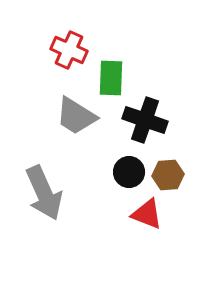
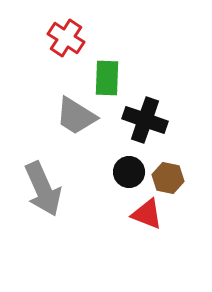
red cross: moved 3 px left, 12 px up; rotated 9 degrees clockwise
green rectangle: moved 4 px left
brown hexagon: moved 3 px down; rotated 16 degrees clockwise
gray arrow: moved 1 px left, 4 px up
